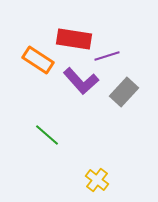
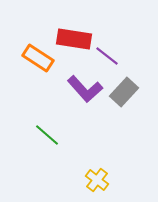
purple line: rotated 55 degrees clockwise
orange rectangle: moved 2 px up
purple L-shape: moved 4 px right, 8 px down
